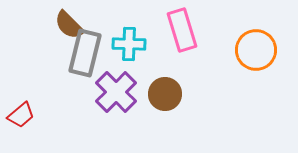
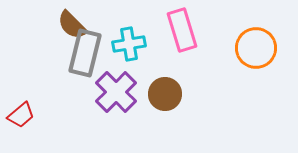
brown semicircle: moved 3 px right
cyan cross: rotated 12 degrees counterclockwise
orange circle: moved 2 px up
